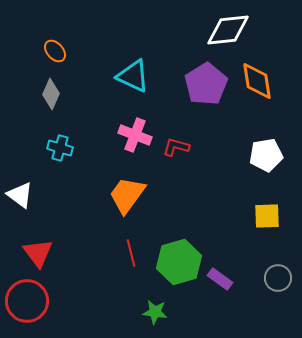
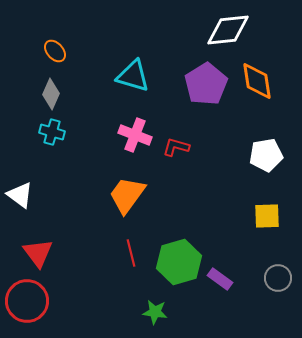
cyan triangle: rotated 9 degrees counterclockwise
cyan cross: moved 8 px left, 16 px up
